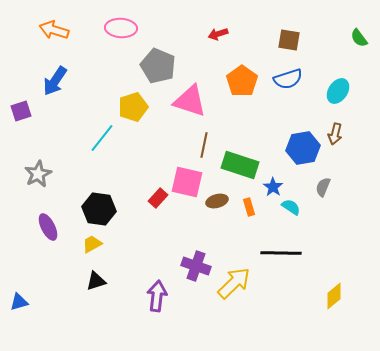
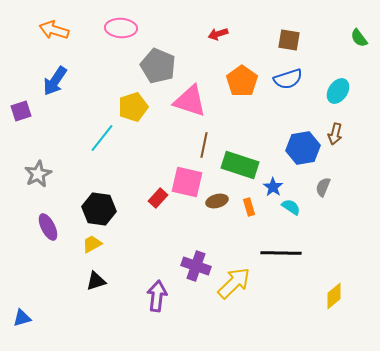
blue triangle: moved 3 px right, 16 px down
